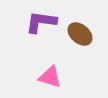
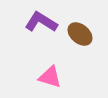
purple L-shape: rotated 24 degrees clockwise
